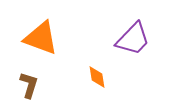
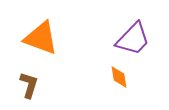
orange diamond: moved 22 px right
